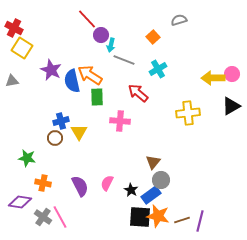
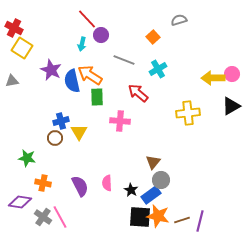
cyan arrow: moved 29 px left, 1 px up
pink semicircle: rotated 28 degrees counterclockwise
